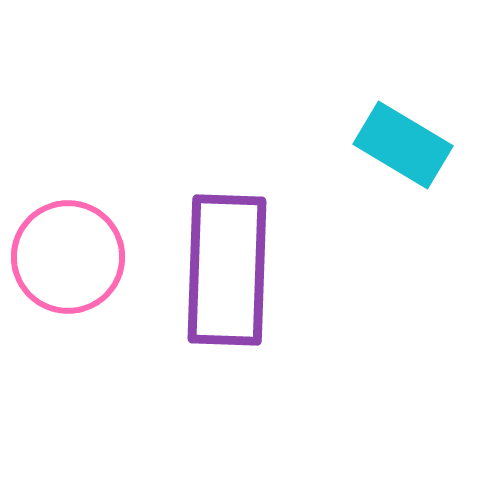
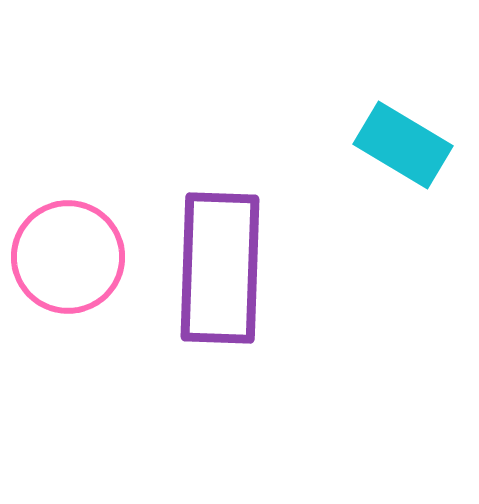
purple rectangle: moved 7 px left, 2 px up
